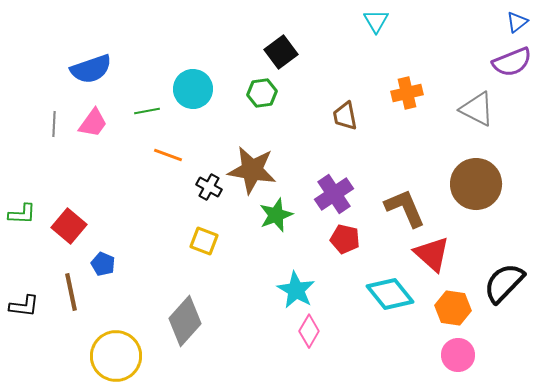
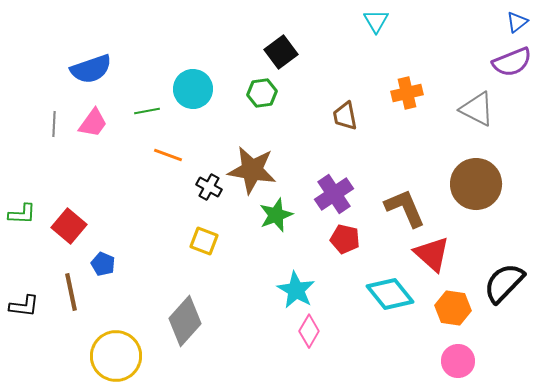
pink circle: moved 6 px down
